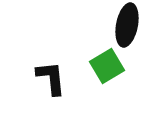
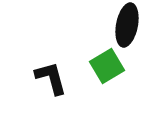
black L-shape: rotated 9 degrees counterclockwise
